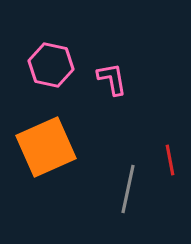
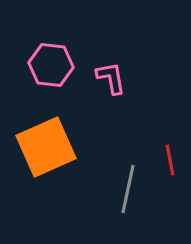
pink hexagon: rotated 6 degrees counterclockwise
pink L-shape: moved 1 px left, 1 px up
